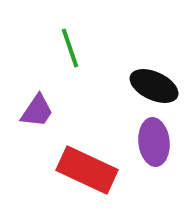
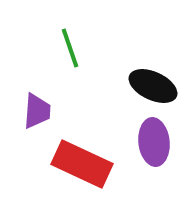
black ellipse: moved 1 px left
purple trapezoid: rotated 30 degrees counterclockwise
red rectangle: moved 5 px left, 6 px up
